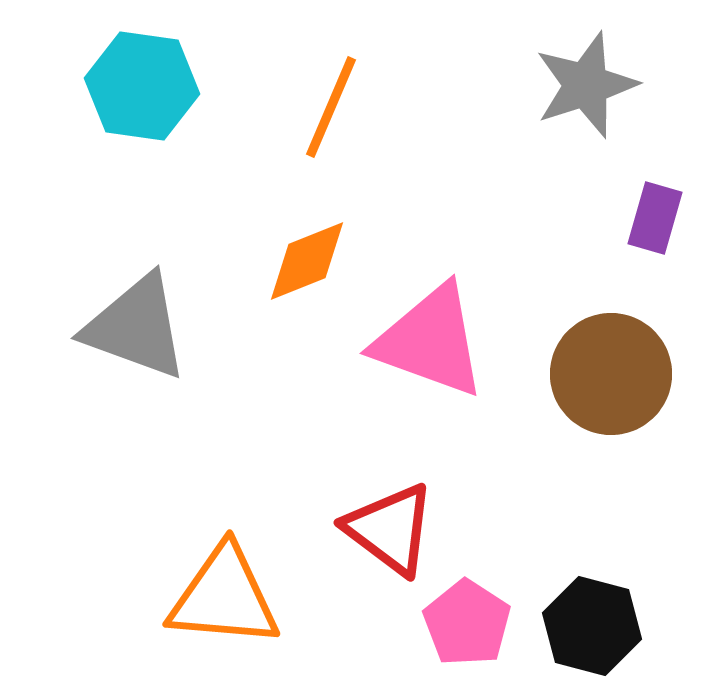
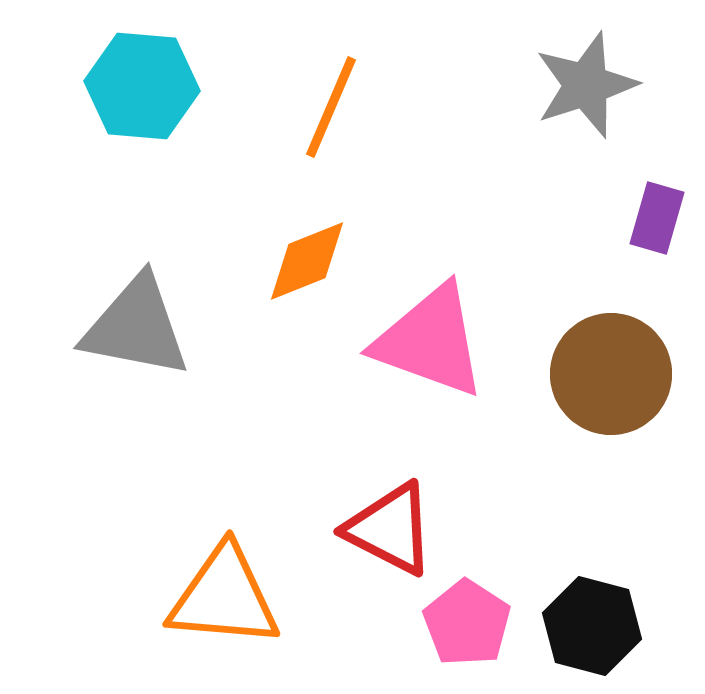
cyan hexagon: rotated 3 degrees counterclockwise
purple rectangle: moved 2 px right
gray triangle: rotated 9 degrees counterclockwise
red triangle: rotated 10 degrees counterclockwise
